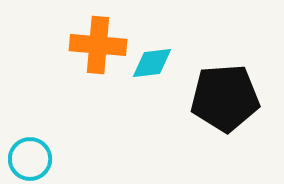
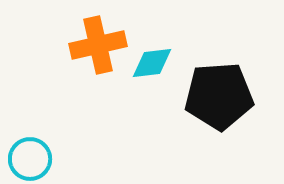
orange cross: rotated 18 degrees counterclockwise
black pentagon: moved 6 px left, 2 px up
